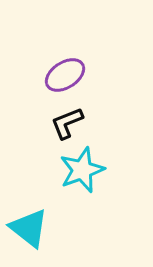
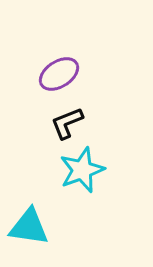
purple ellipse: moved 6 px left, 1 px up
cyan triangle: moved 1 px up; rotated 30 degrees counterclockwise
